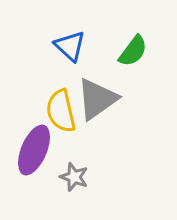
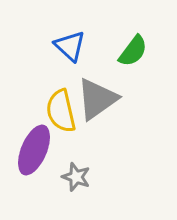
gray star: moved 2 px right
